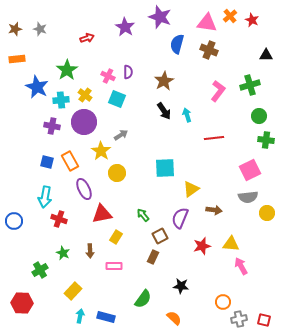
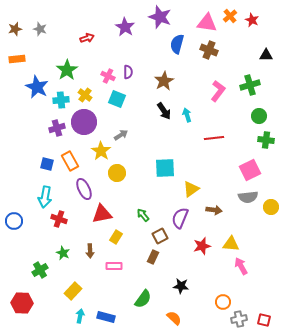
purple cross at (52, 126): moved 5 px right, 2 px down; rotated 28 degrees counterclockwise
blue square at (47, 162): moved 2 px down
yellow circle at (267, 213): moved 4 px right, 6 px up
